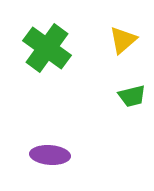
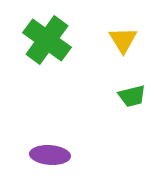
yellow triangle: rotated 20 degrees counterclockwise
green cross: moved 8 px up
